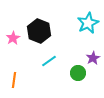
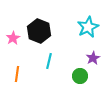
cyan star: moved 4 px down
cyan line: rotated 42 degrees counterclockwise
green circle: moved 2 px right, 3 px down
orange line: moved 3 px right, 6 px up
